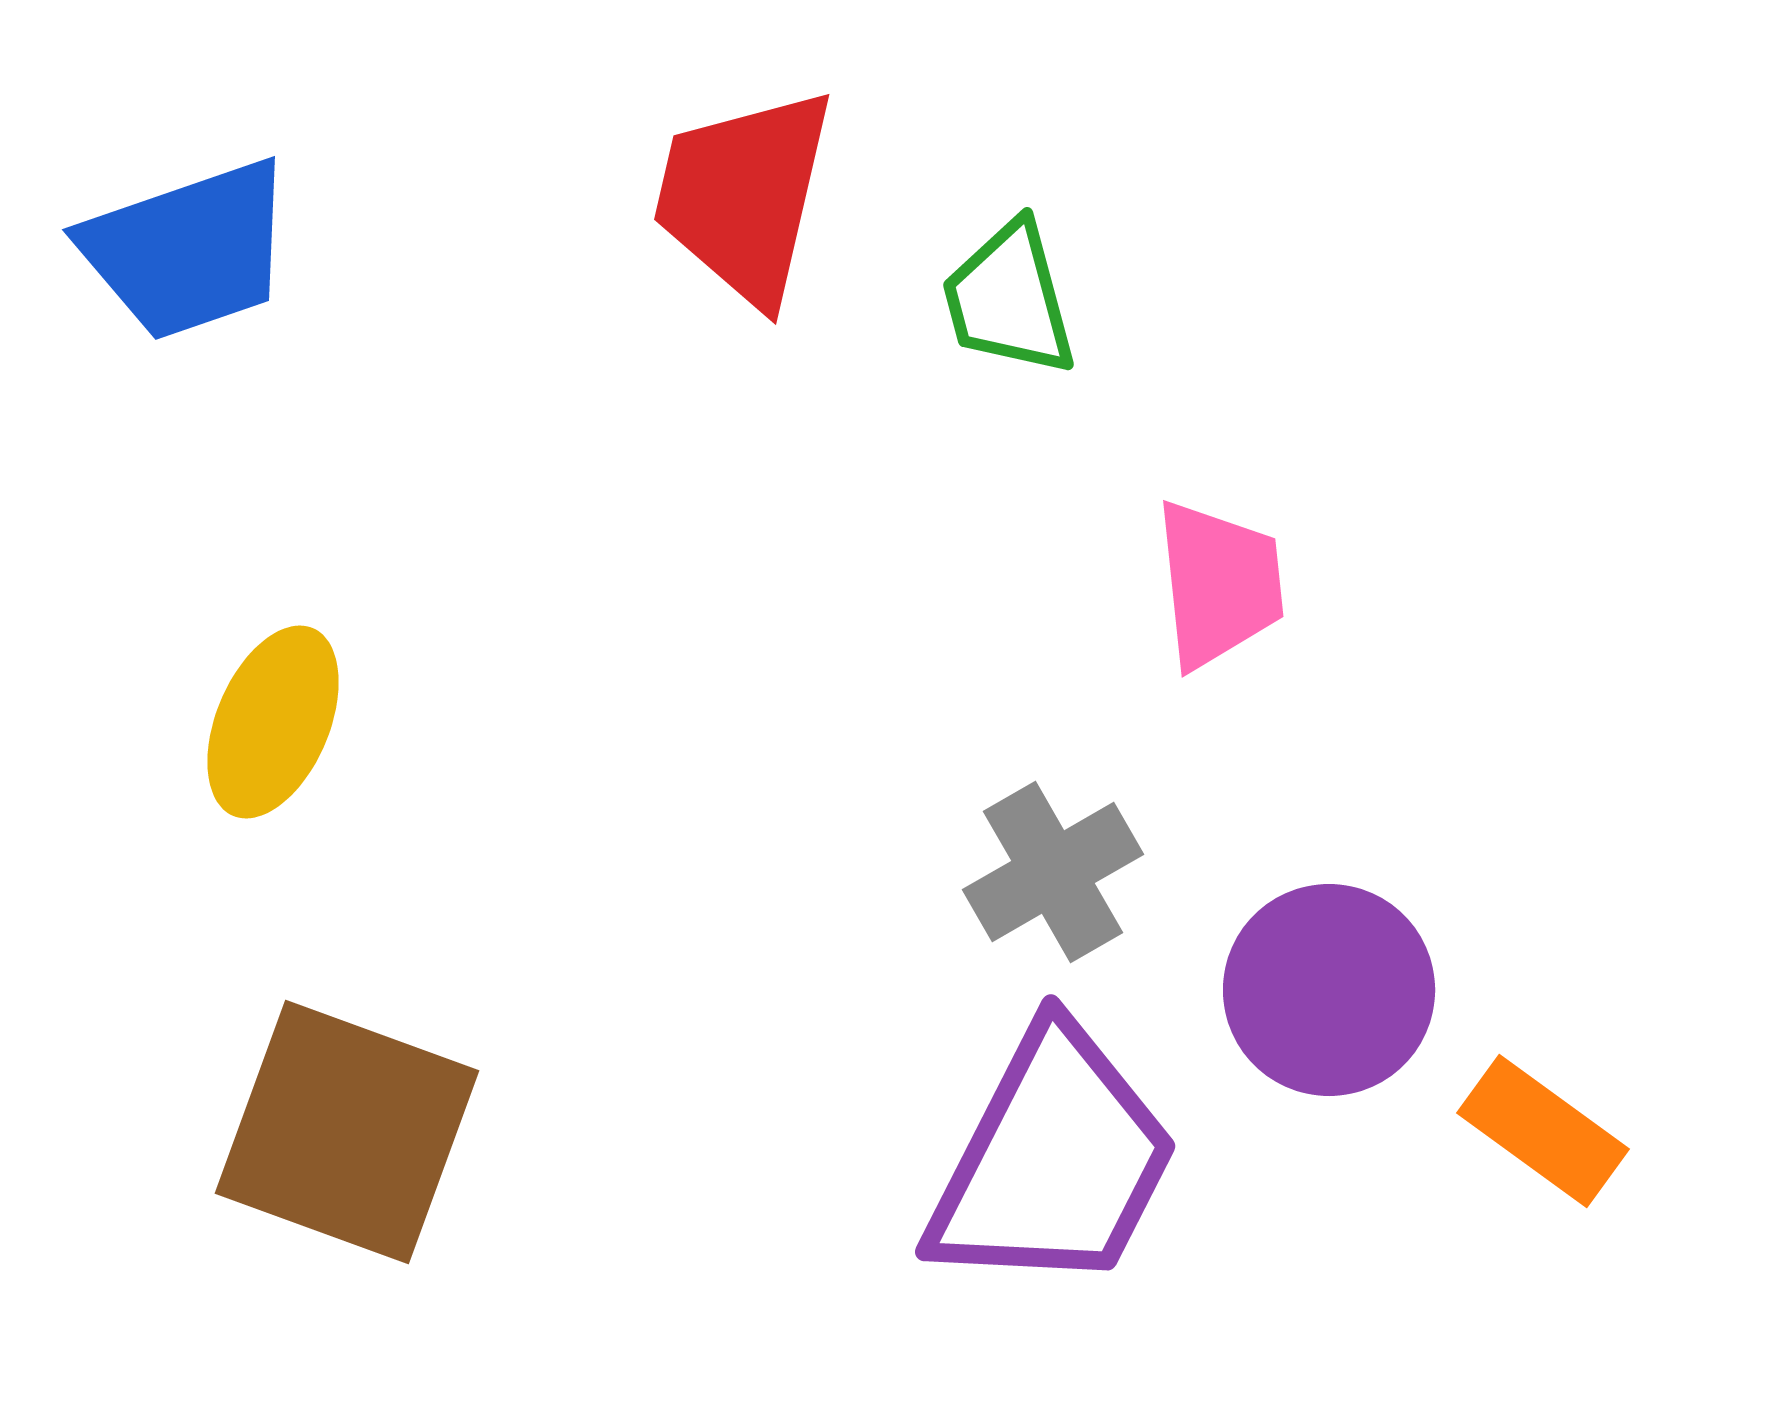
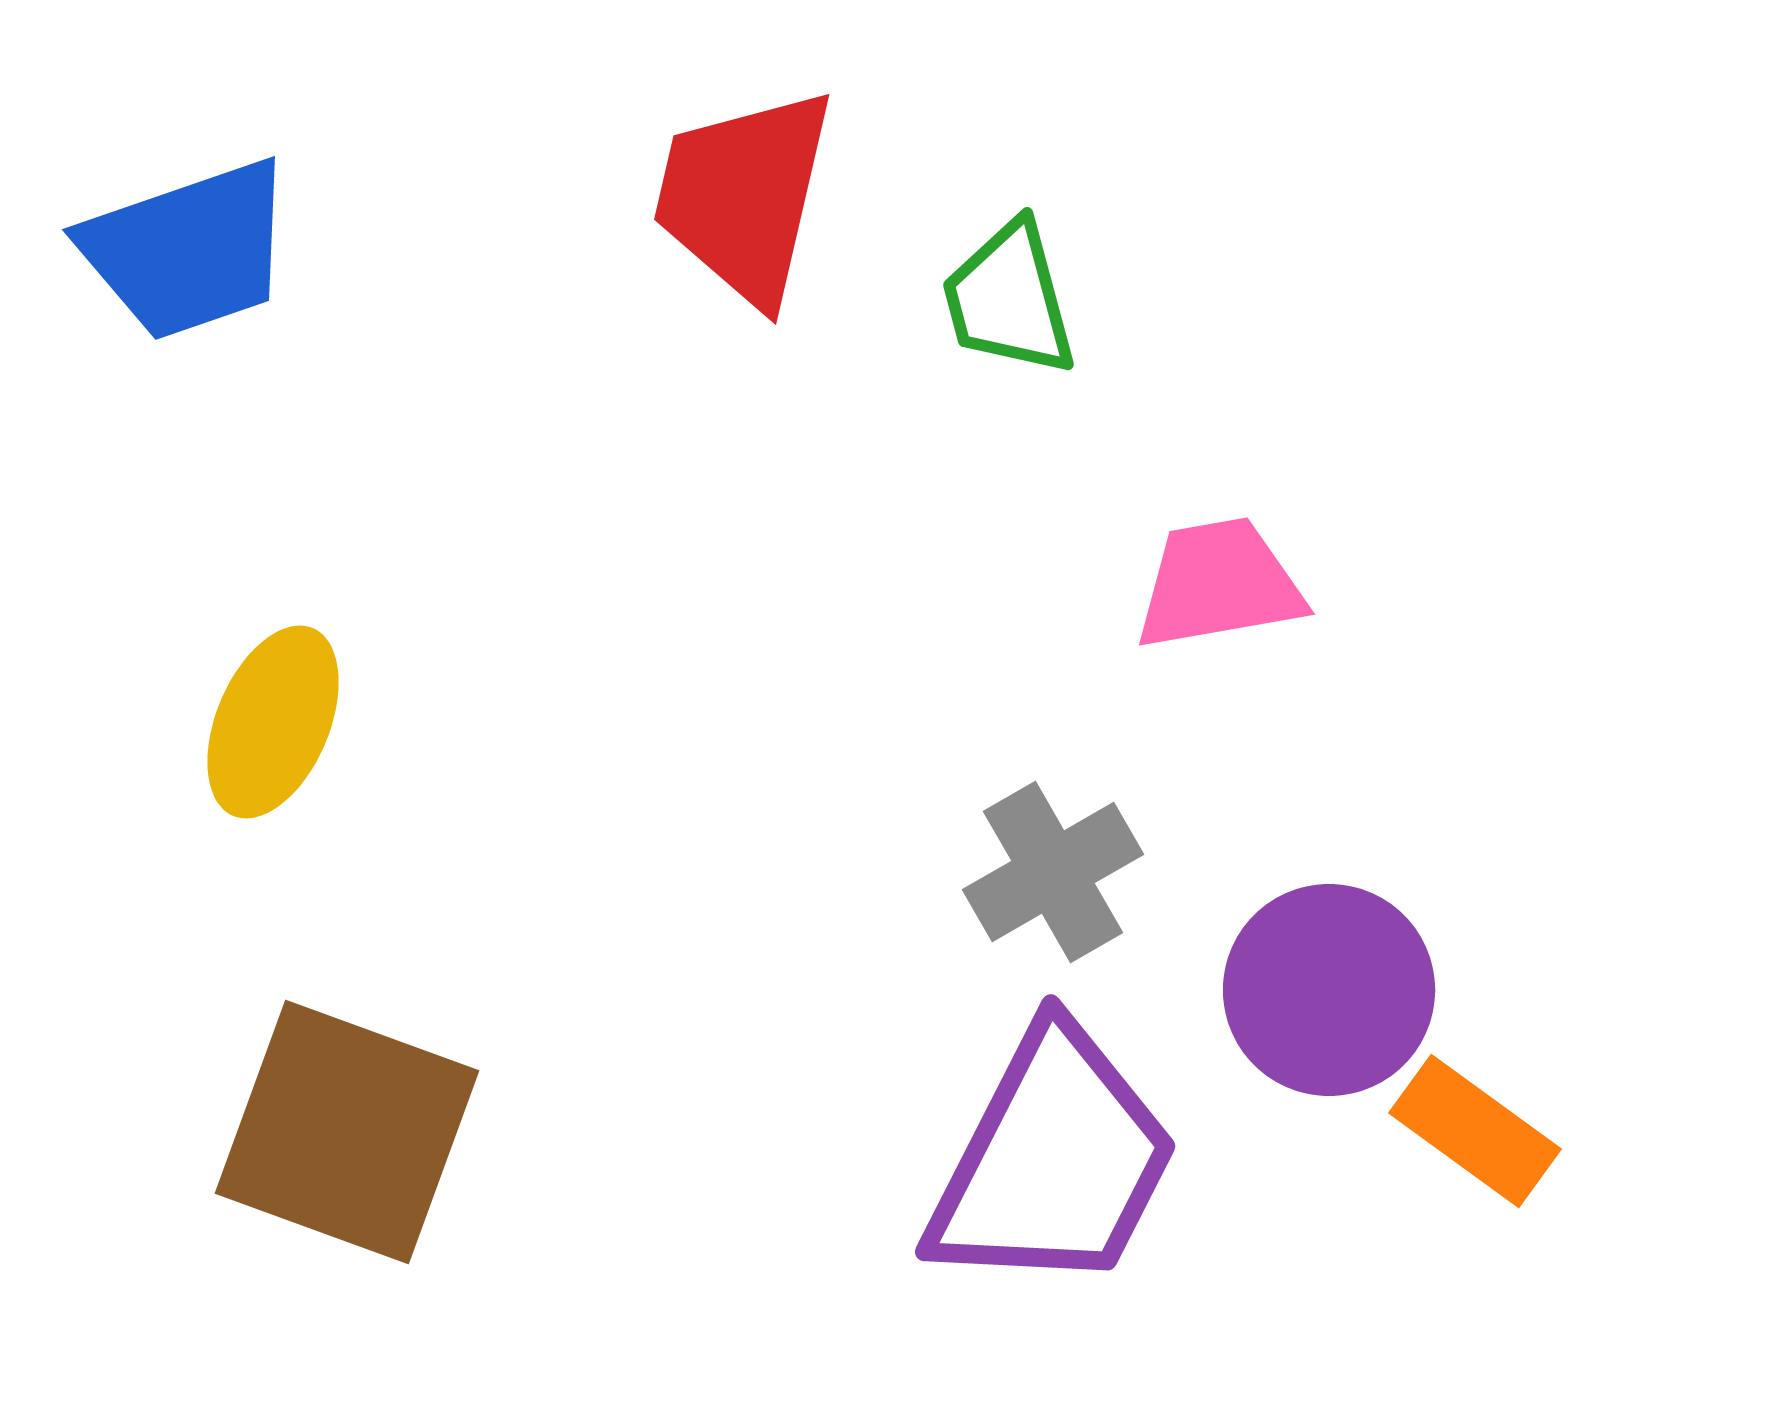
pink trapezoid: rotated 94 degrees counterclockwise
orange rectangle: moved 68 px left
